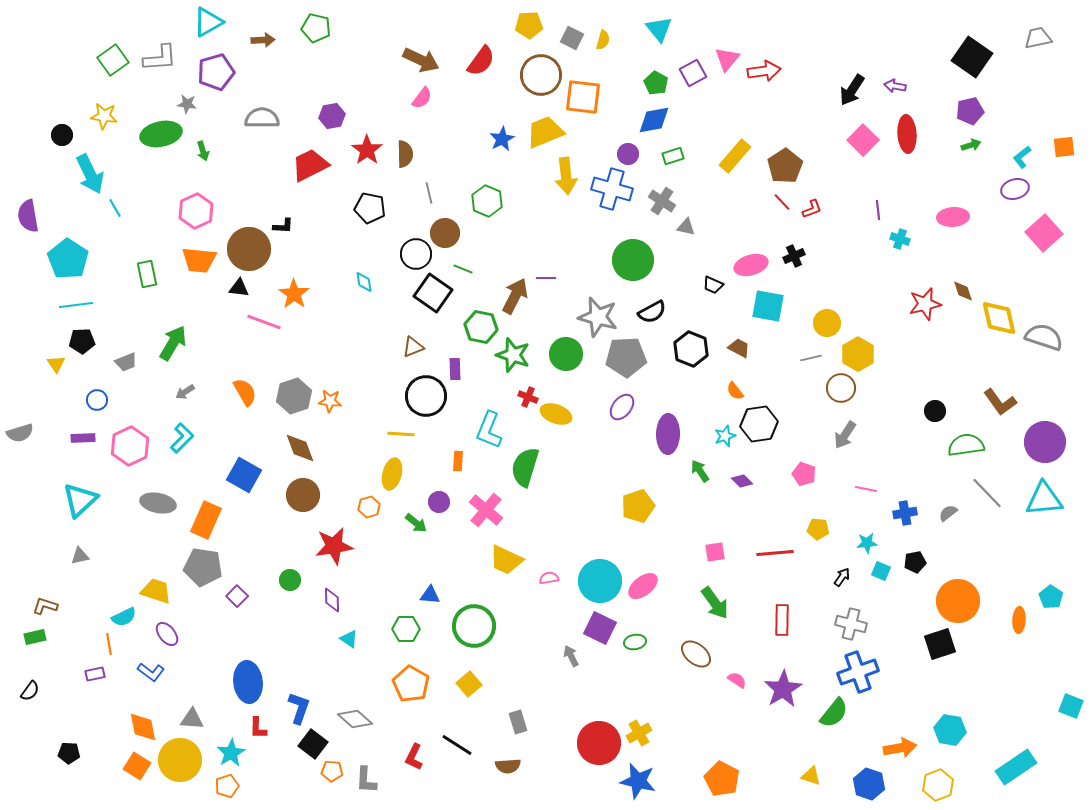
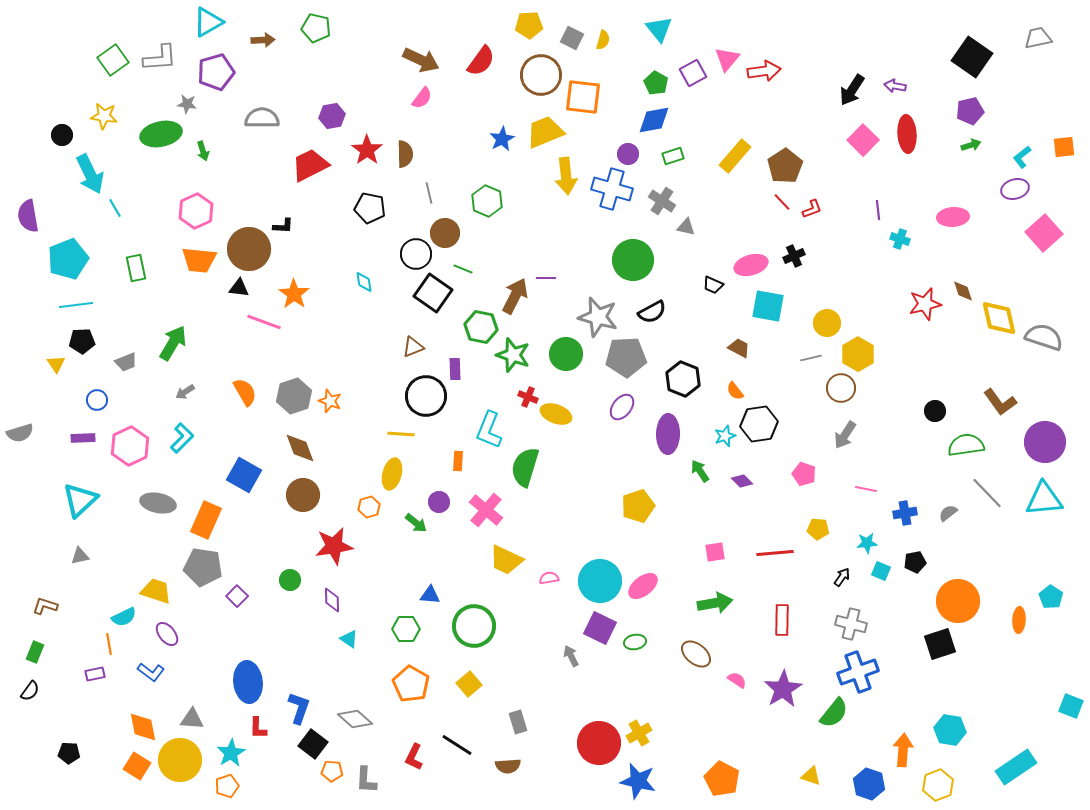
cyan pentagon at (68, 259): rotated 18 degrees clockwise
green rectangle at (147, 274): moved 11 px left, 6 px up
black hexagon at (691, 349): moved 8 px left, 30 px down
orange star at (330, 401): rotated 15 degrees clockwise
green arrow at (715, 603): rotated 64 degrees counterclockwise
green rectangle at (35, 637): moved 15 px down; rotated 55 degrees counterclockwise
orange arrow at (900, 748): moved 3 px right, 2 px down; rotated 76 degrees counterclockwise
